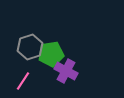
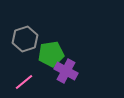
gray hexagon: moved 5 px left, 8 px up
pink line: moved 1 px right, 1 px down; rotated 18 degrees clockwise
